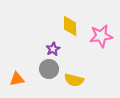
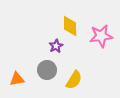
purple star: moved 3 px right, 3 px up
gray circle: moved 2 px left, 1 px down
yellow semicircle: rotated 72 degrees counterclockwise
